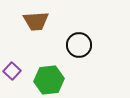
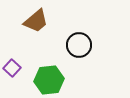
brown trapezoid: rotated 36 degrees counterclockwise
purple square: moved 3 px up
